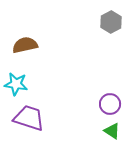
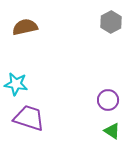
brown semicircle: moved 18 px up
purple circle: moved 2 px left, 4 px up
